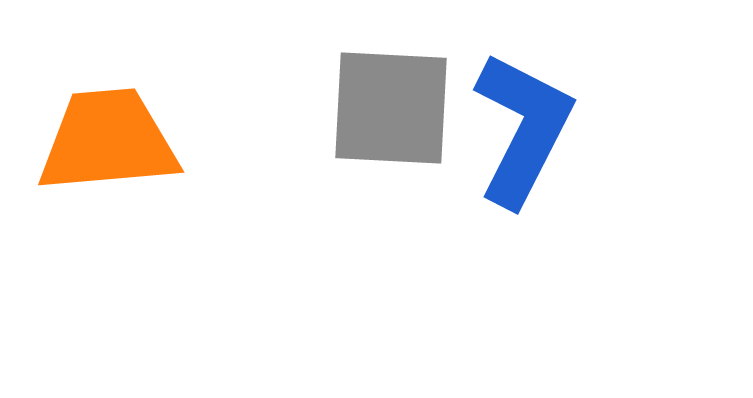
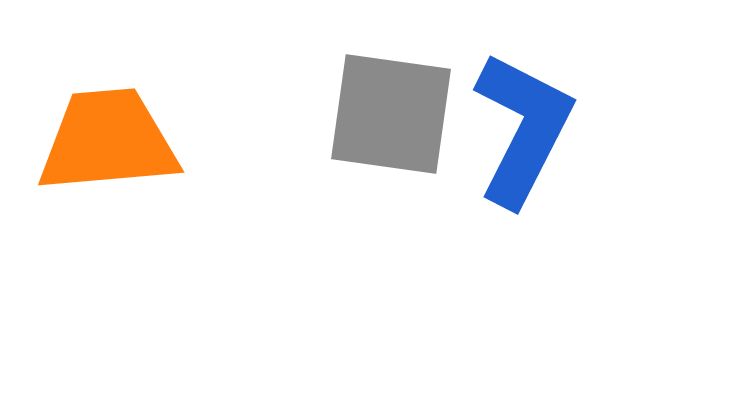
gray square: moved 6 px down; rotated 5 degrees clockwise
